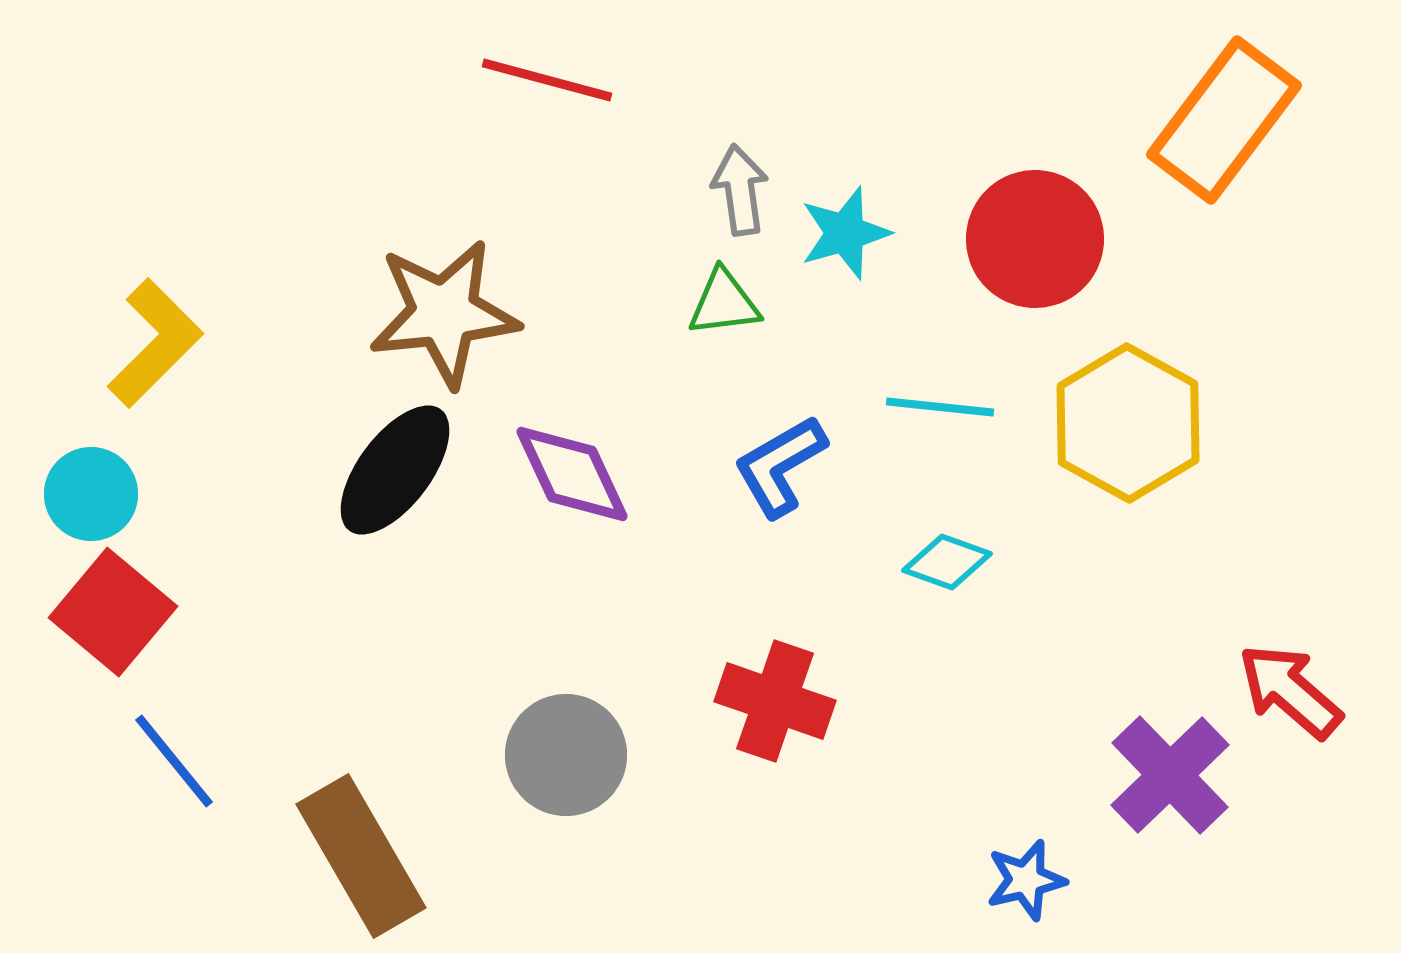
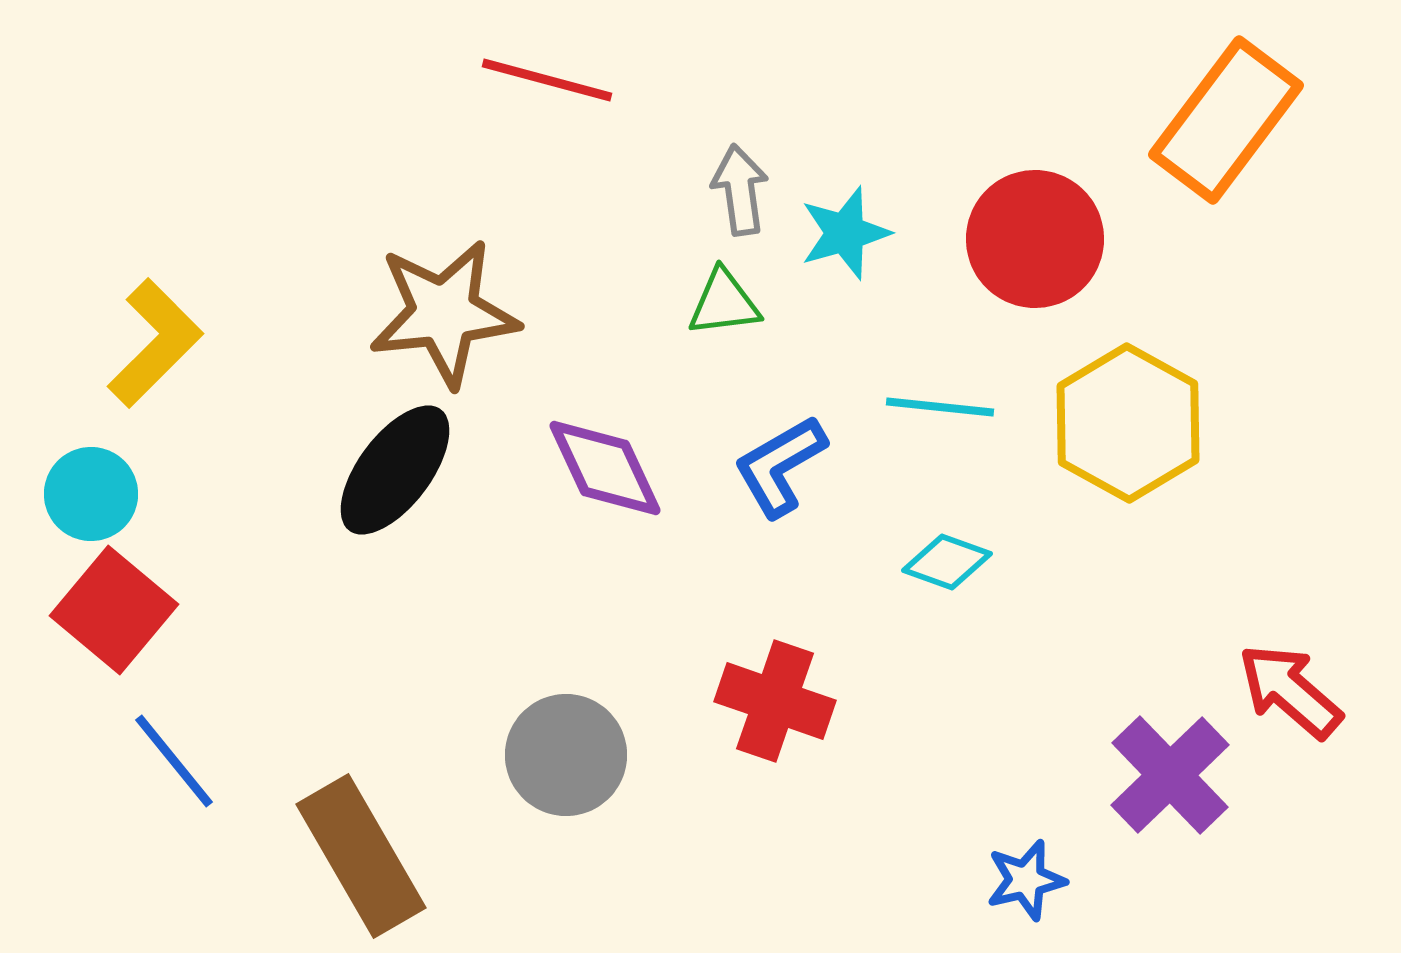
orange rectangle: moved 2 px right
purple diamond: moved 33 px right, 6 px up
red square: moved 1 px right, 2 px up
